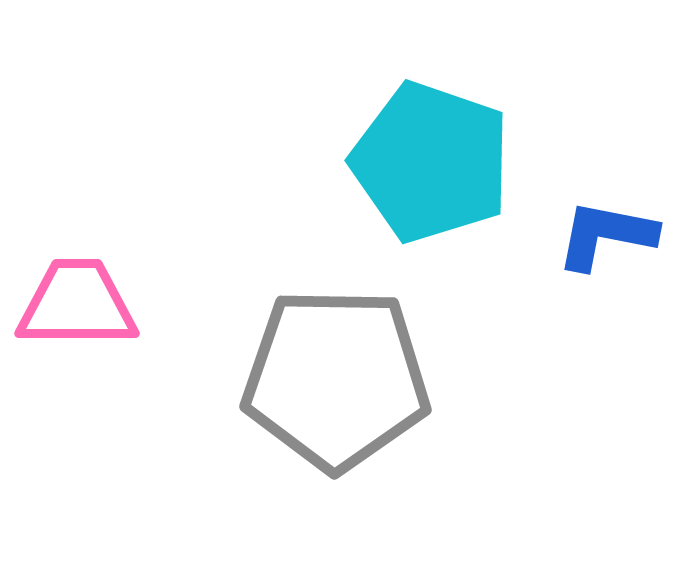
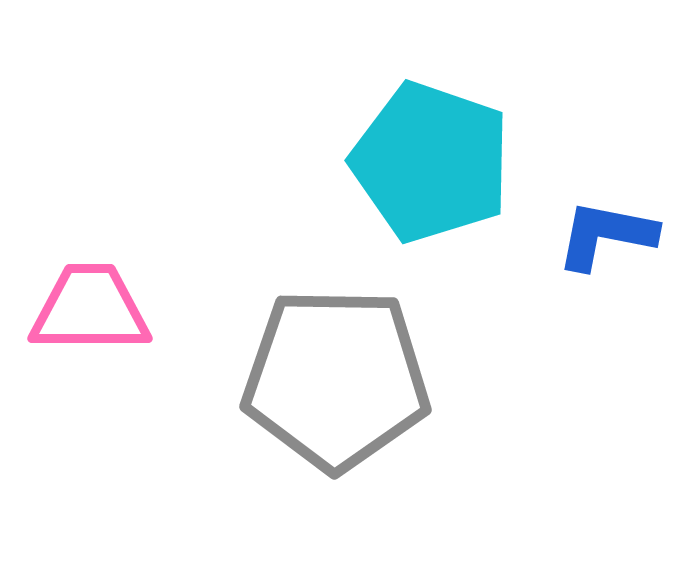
pink trapezoid: moved 13 px right, 5 px down
